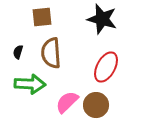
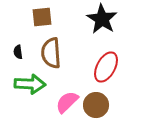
black star: rotated 16 degrees clockwise
black semicircle: rotated 24 degrees counterclockwise
